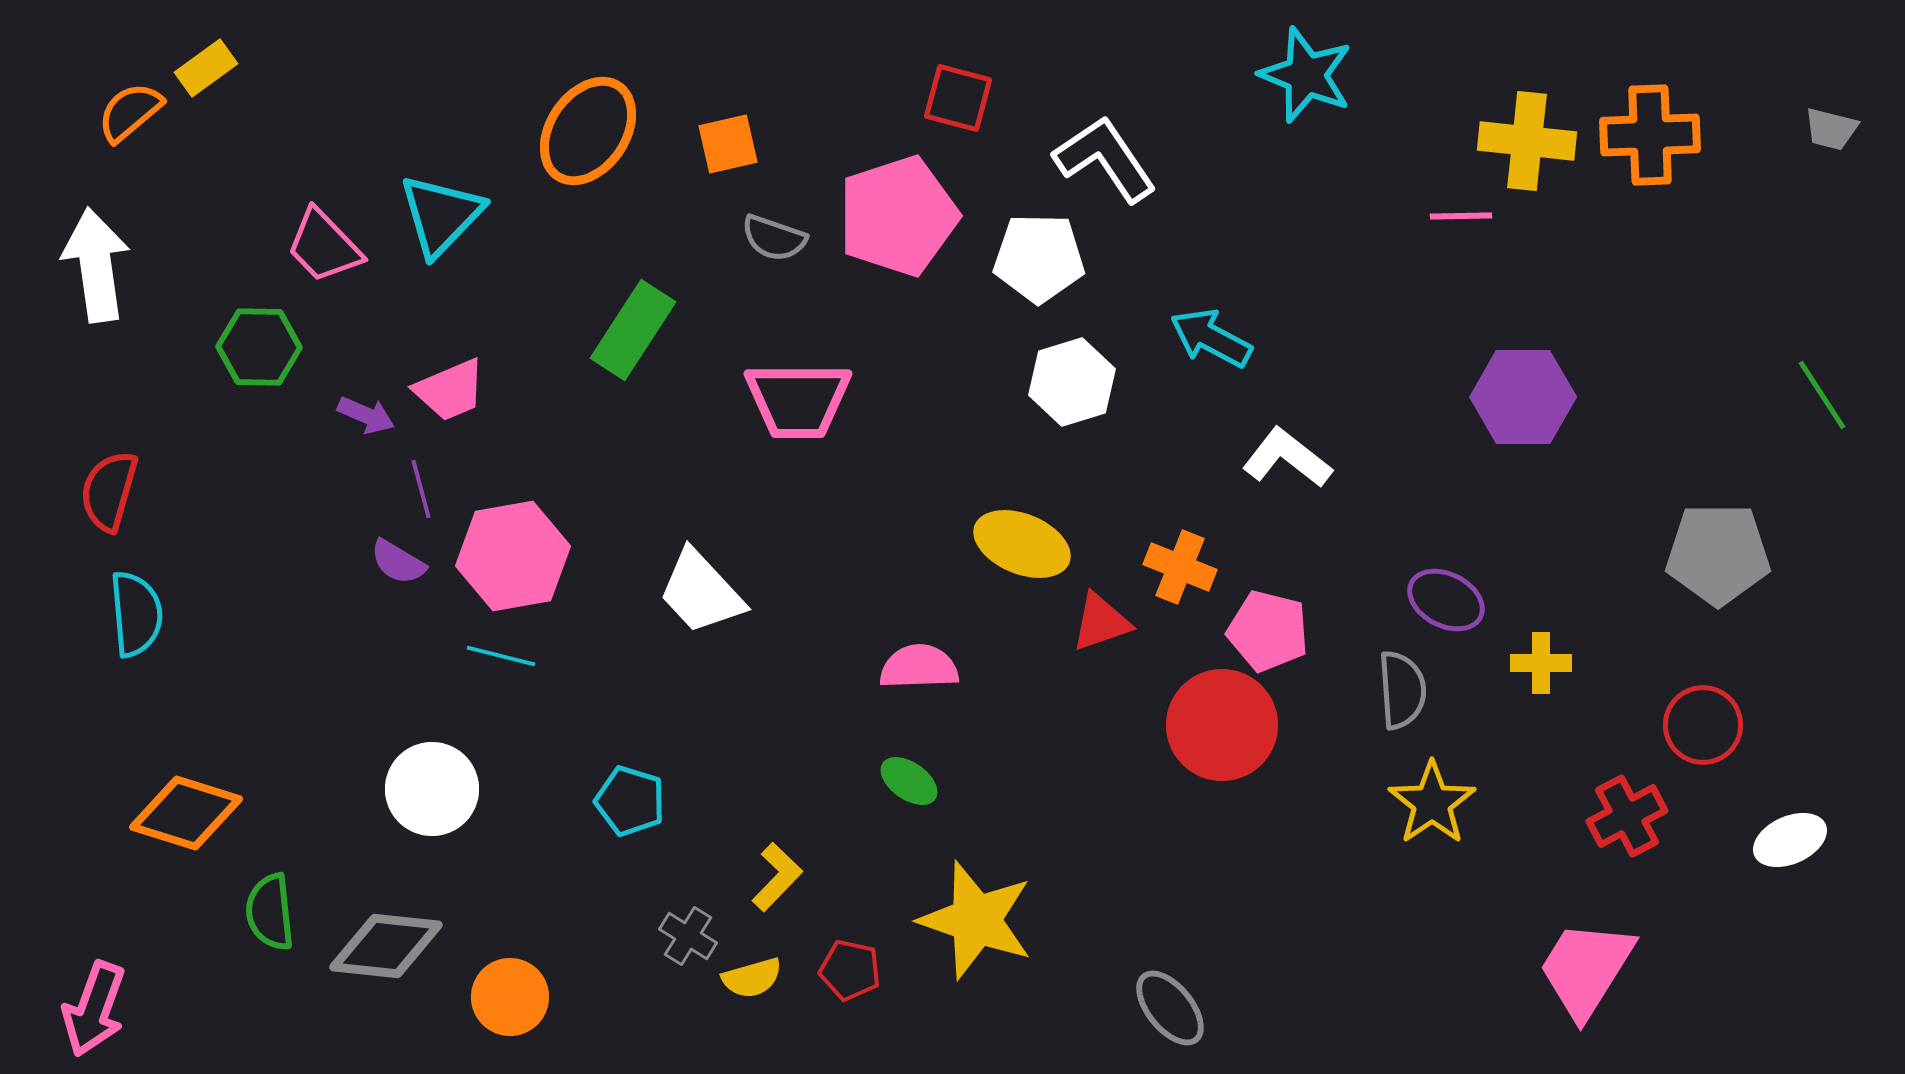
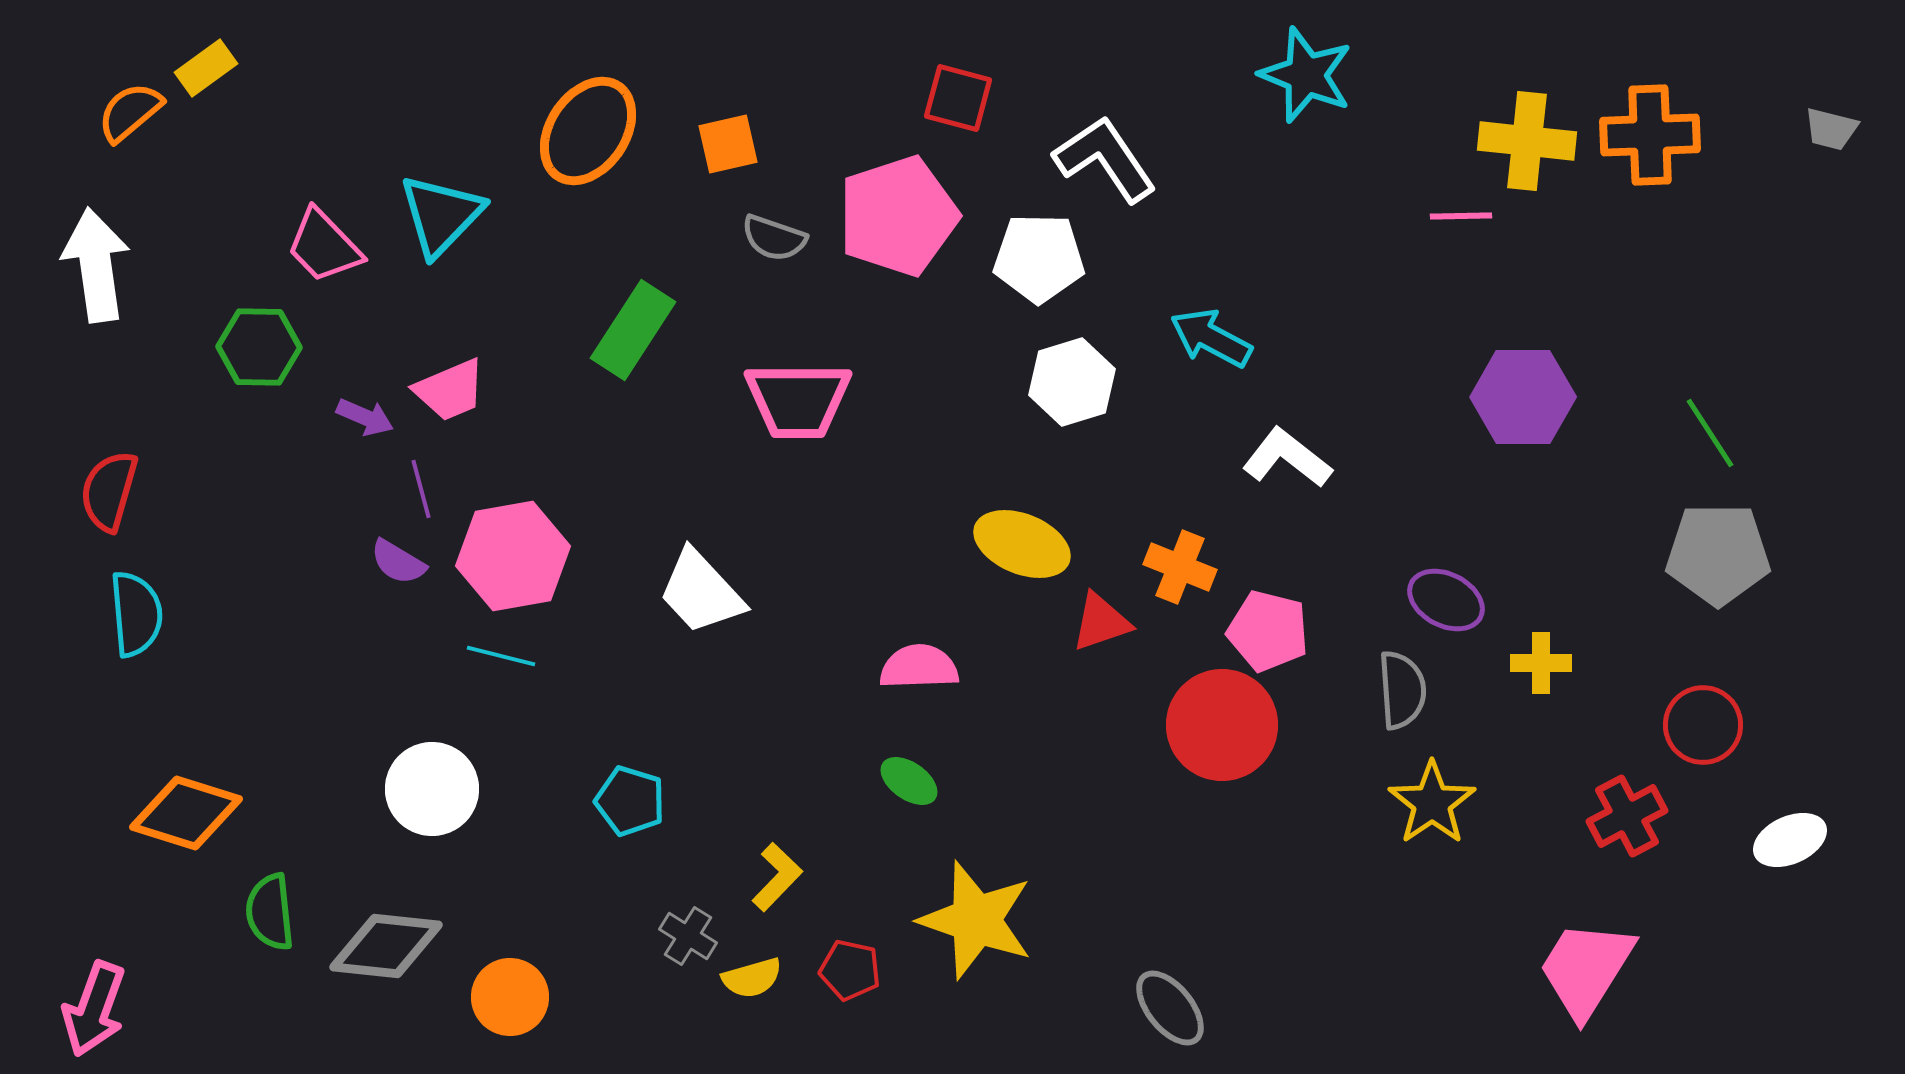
green line at (1822, 395): moved 112 px left, 38 px down
purple arrow at (366, 415): moved 1 px left, 2 px down
